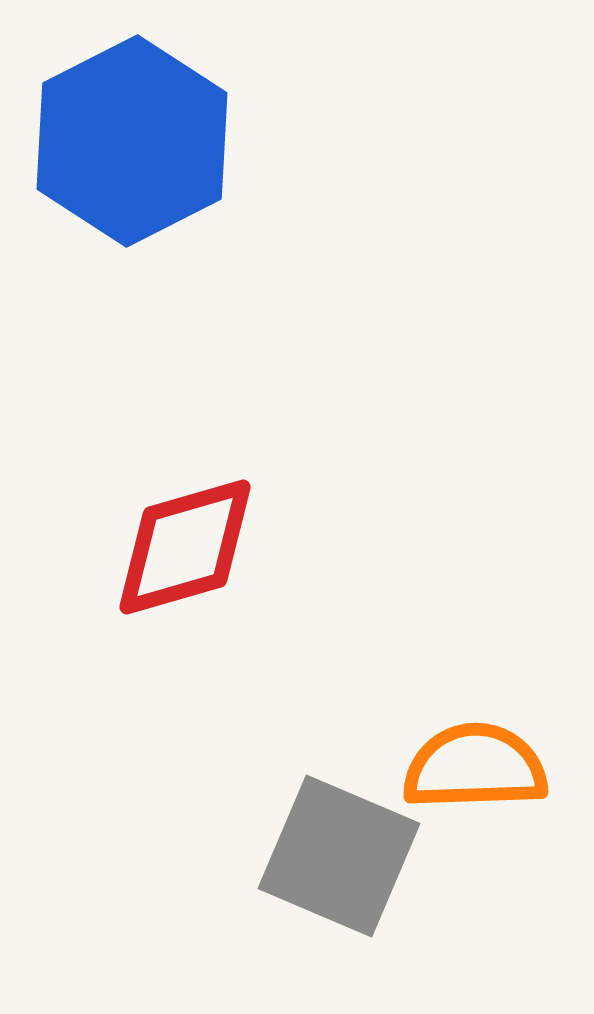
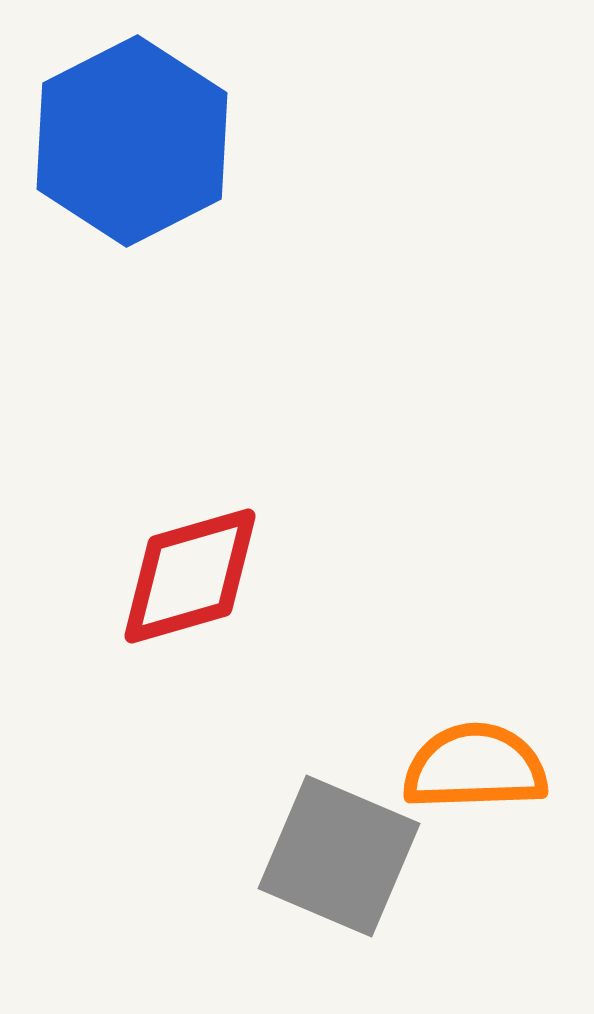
red diamond: moved 5 px right, 29 px down
